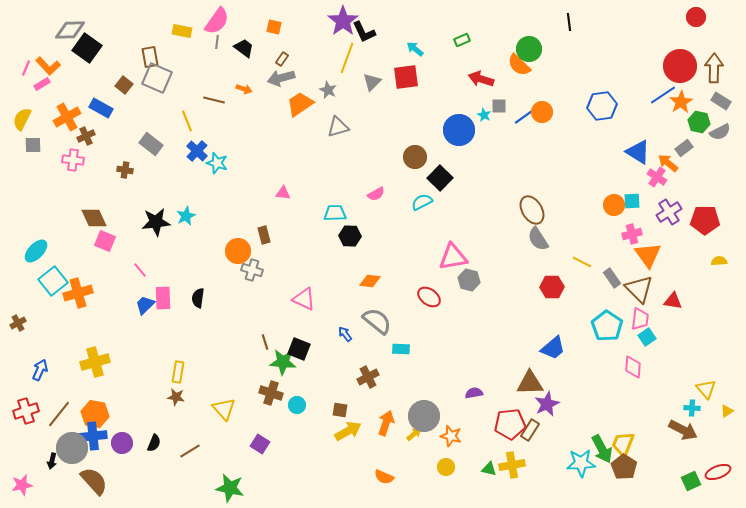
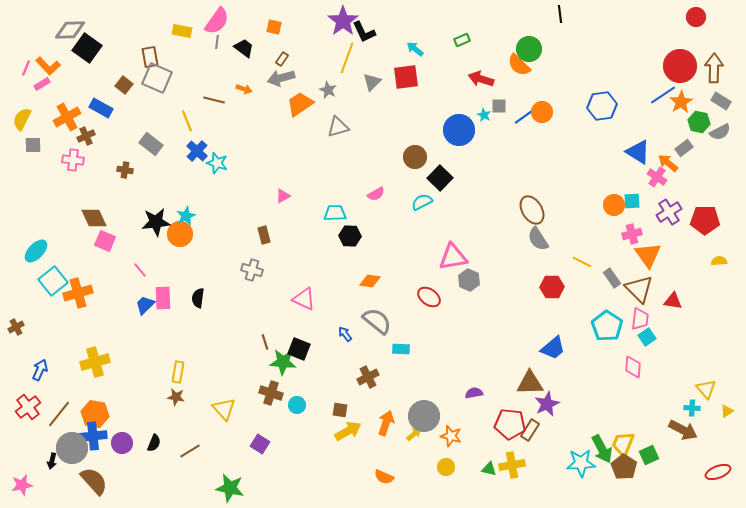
black line at (569, 22): moved 9 px left, 8 px up
pink triangle at (283, 193): moved 3 px down; rotated 35 degrees counterclockwise
orange circle at (238, 251): moved 58 px left, 17 px up
gray hexagon at (469, 280): rotated 10 degrees clockwise
brown cross at (18, 323): moved 2 px left, 4 px down
red cross at (26, 411): moved 2 px right, 4 px up; rotated 20 degrees counterclockwise
red pentagon at (510, 424): rotated 12 degrees clockwise
green square at (691, 481): moved 42 px left, 26 px up
